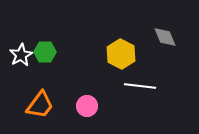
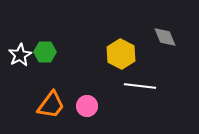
white star: moved 1 px left
orange trapezoid: moved 11 px right
